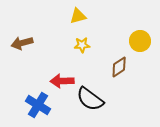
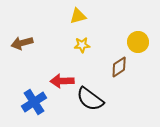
yellow circle: moved 2 px left, 1 px down
blue cross: moved 4 px left, 3 px up; rotated 25 degrees clockwise
